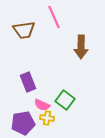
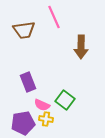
yellow cross: moved 1 px left, 1 px down
